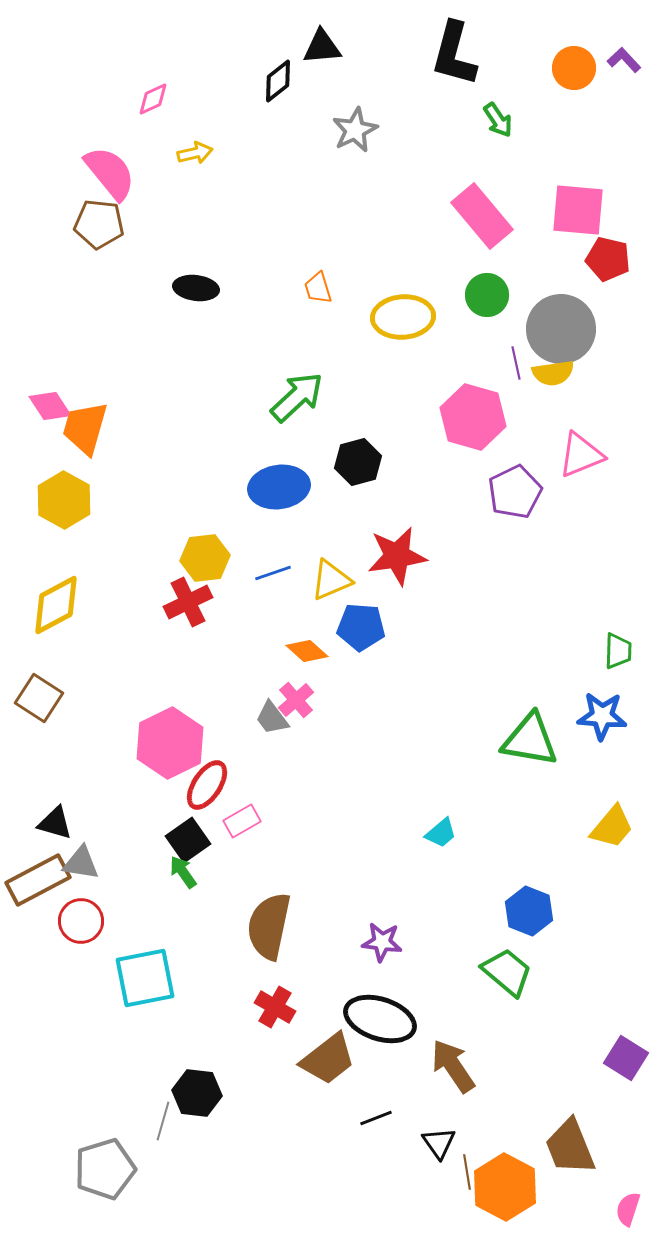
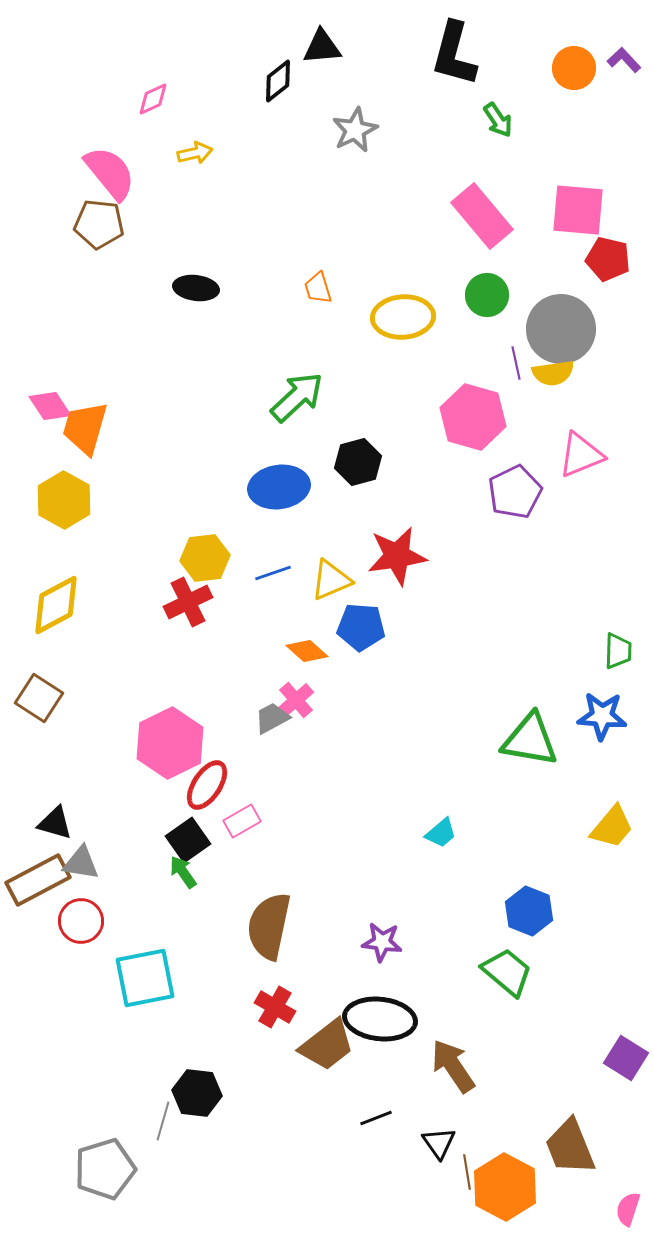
gray trapezoid at (272, 718): rotated 99 degrees clockwise
black ellipse at (380, 1019): rotated 12 degrees counterclockwise
brown trapezoid at (328, 1059): moved 1 px left, 14 px up
